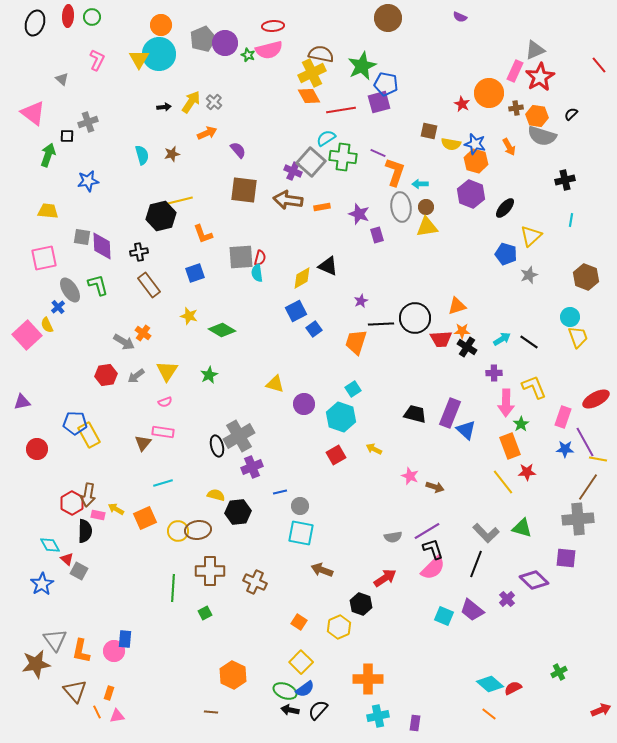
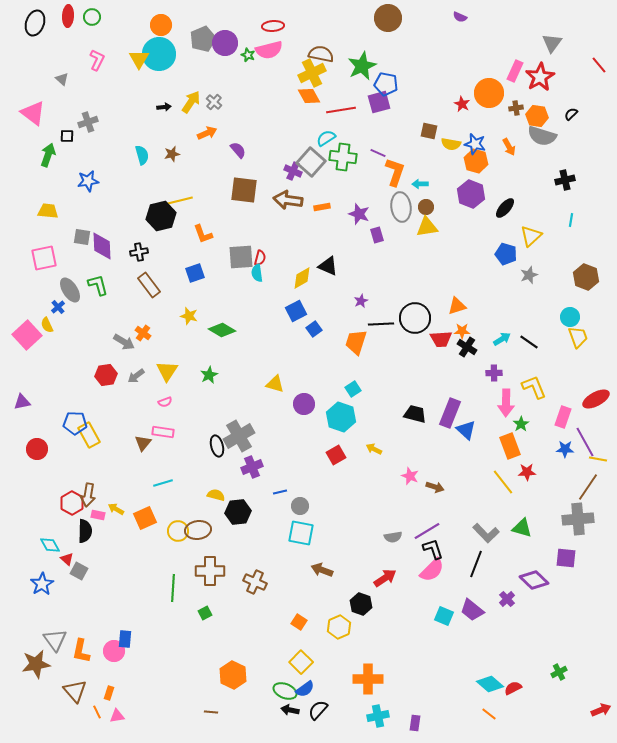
gray triangle at (535, 50): moved 17 px right, 7 px up; rotated 30 degrees counterclockwise
pink semicircle at (433, 568): moved 1 px left, 2 px down
